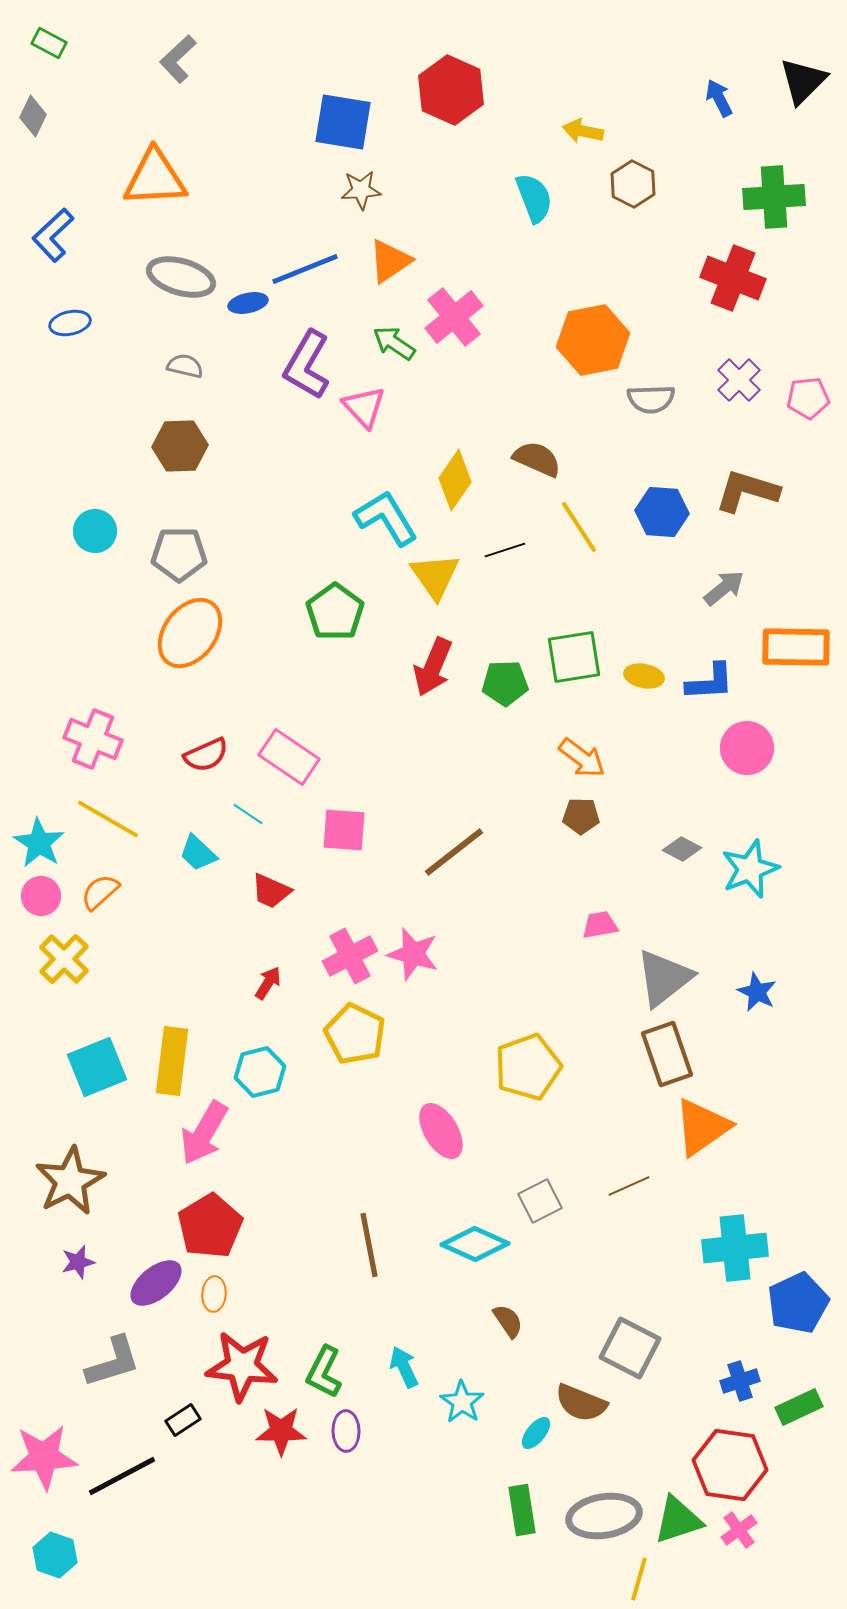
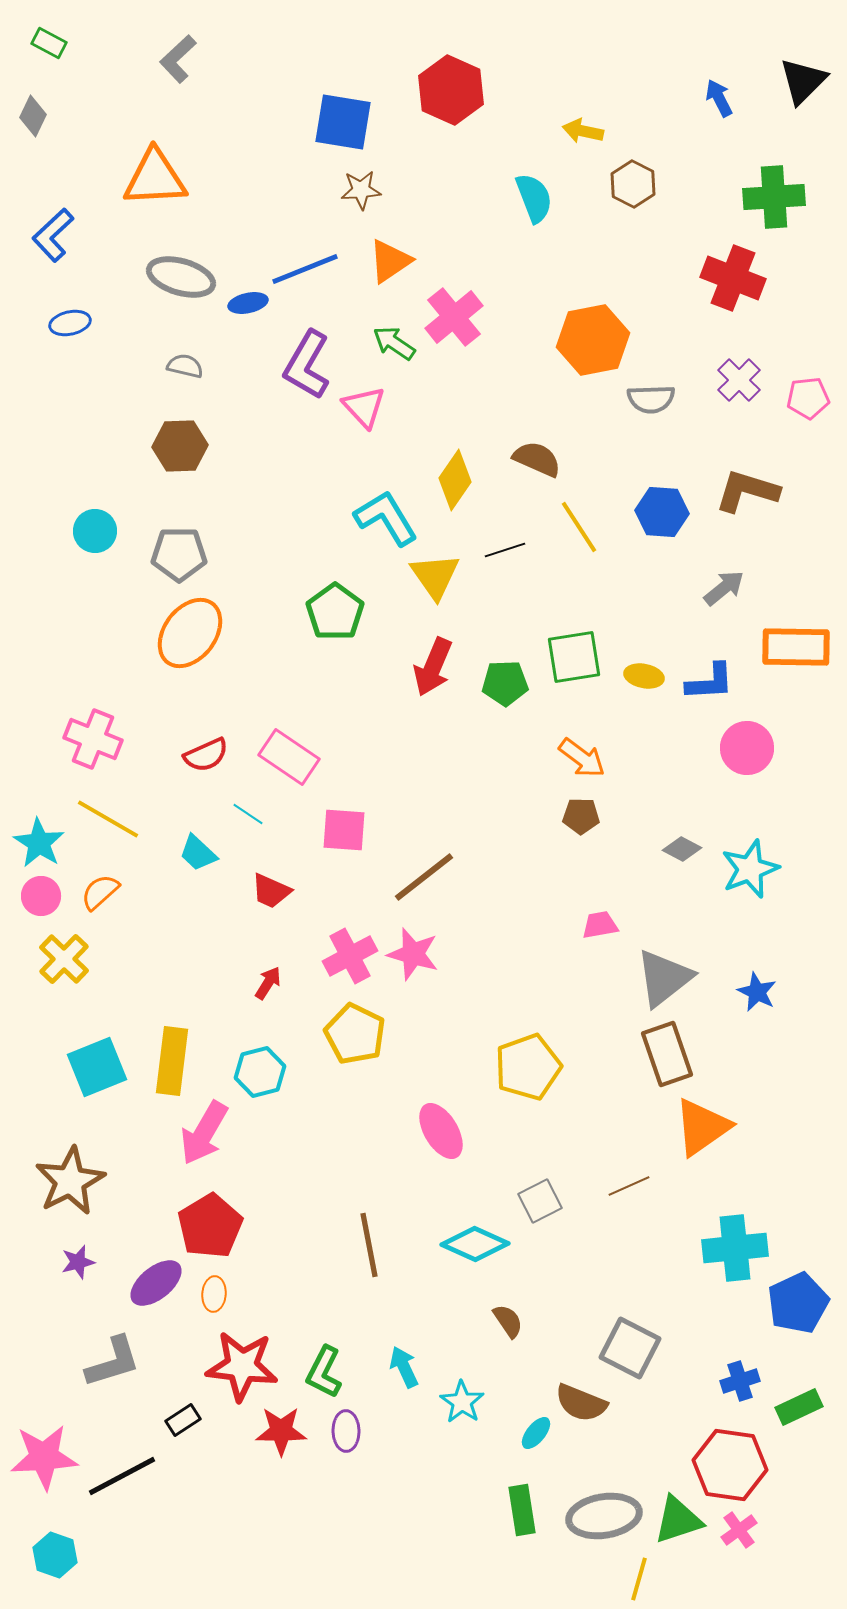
brown line at (454, 852): moved 30 px left, 25 px down
